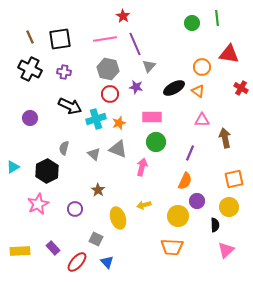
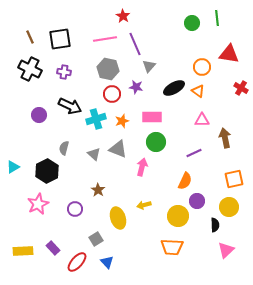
red circle at (110, 94): moved 2 px right
purple circle at (30, 118): moved 9 px right, 3 px up
orange star at (119, 123): moved 3 px right, 2 px up
purple line at (190, 153): moved 4 px right; rotated 42 degrees clockwise
gray square at (96, 239): rotated 32 degrees clockwise
yellow rectangle at (20, 251): moved 3 px right
